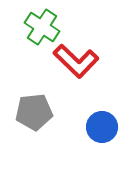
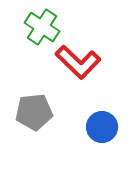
red L-shape: moved 2 px right, 1 px down
